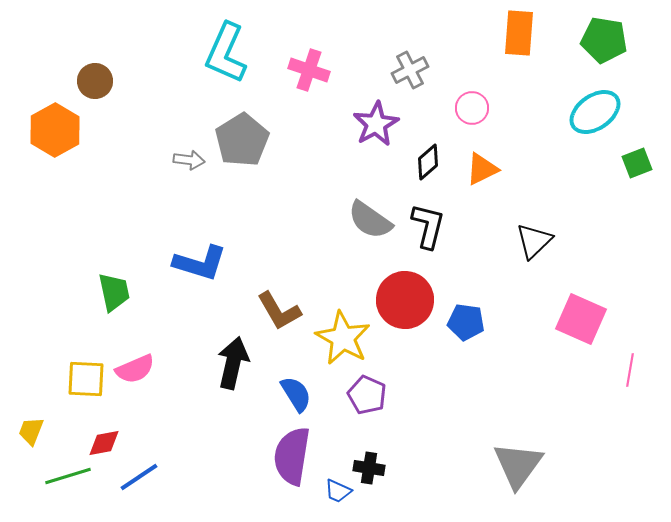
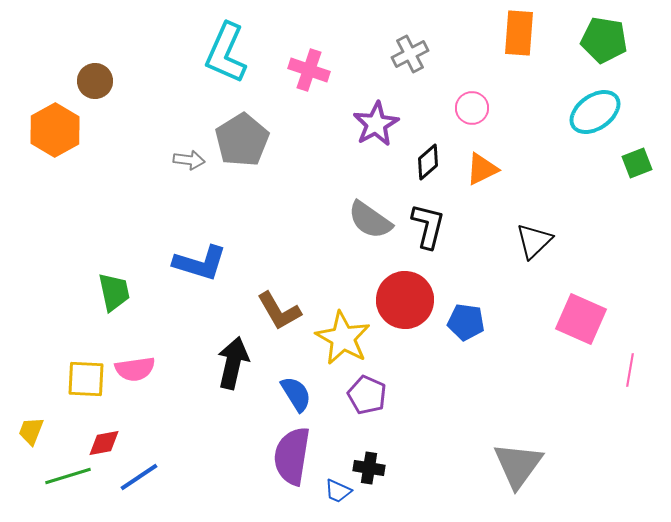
gray cross: moved 16 px up
pink semicircle: rotated 15 degrees clockwise
